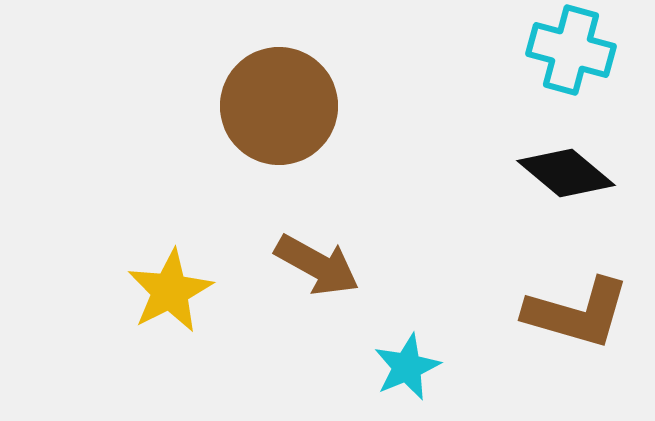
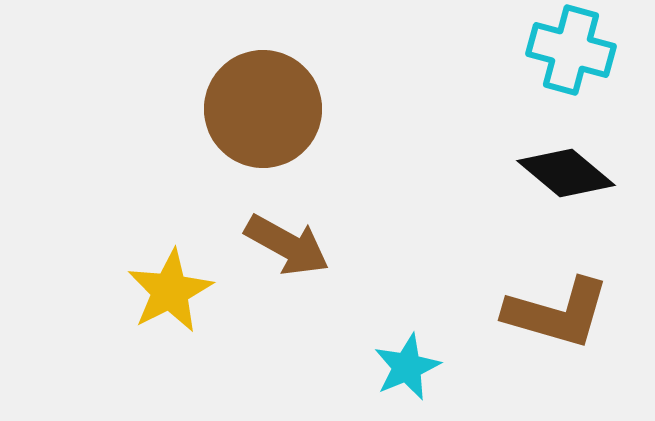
brown circle: moved 16 px left, 3 px down
brown arrow: moved 30 px left, 20 px up
brown L-shape: moved 20 px left
